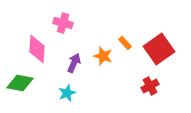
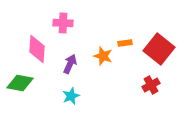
pink cross: rotated 12 degrees counterclockwise
orange rectangle: rotated 56 degrees counterclockwise
red square: rotated 16 degrees counterclockwise
purple arrow: moved 4 px left, 1 px down
red cross: moved 1 px right, 1 px up
cyan star: moved 4 px right, 3 px down
